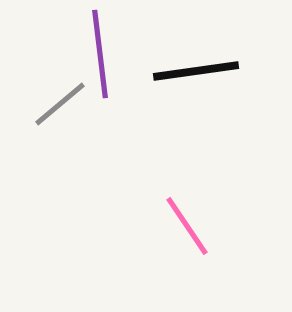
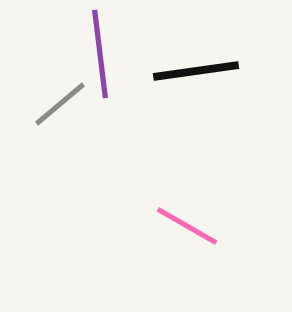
pink line: rotated 26 degrees counterclockwise
